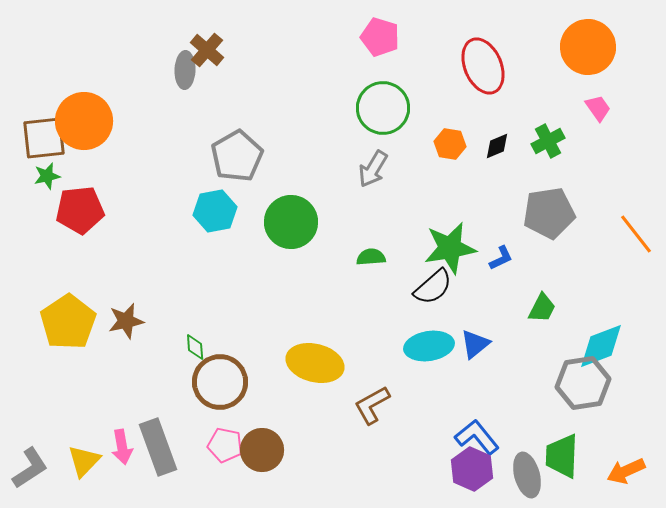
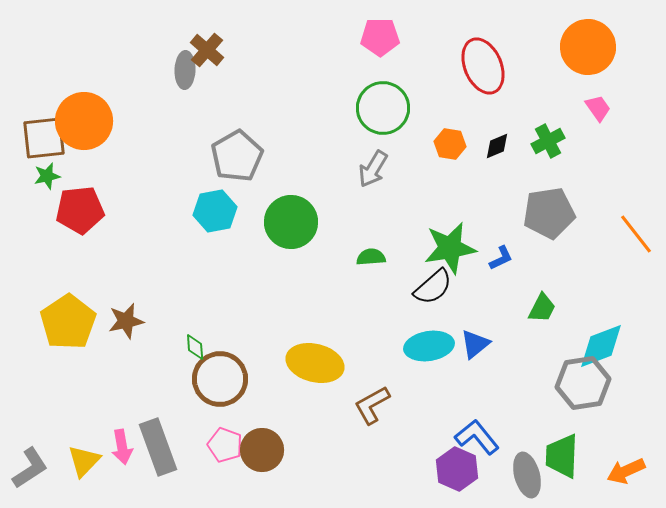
pink pentagon at (380, 37): rotated 18 degrees counterclockwise
brown circle at (220, 382): moved 3 px up
pink pentagon at (225, 445): rotated 8 degrees clockwise
purple hexagon at (472, 469): moved 15 px left
